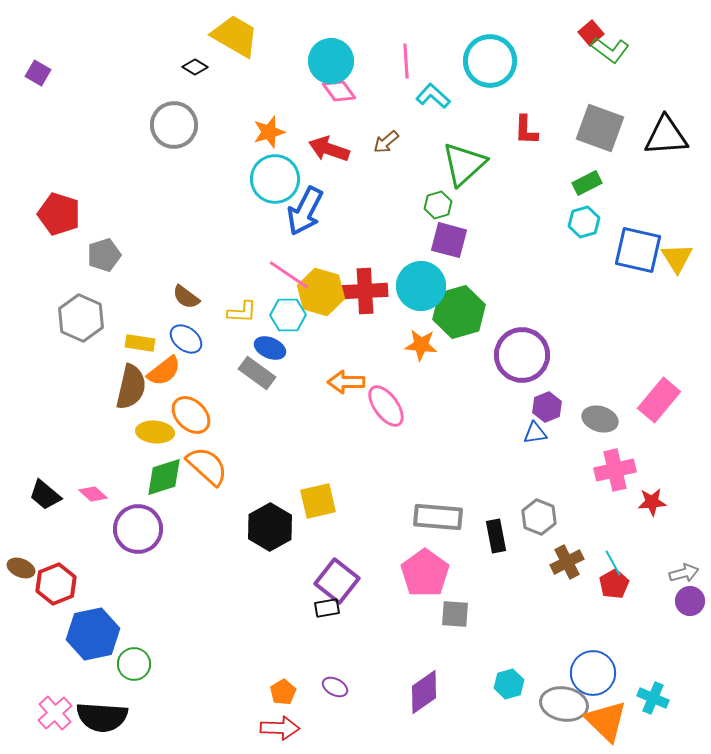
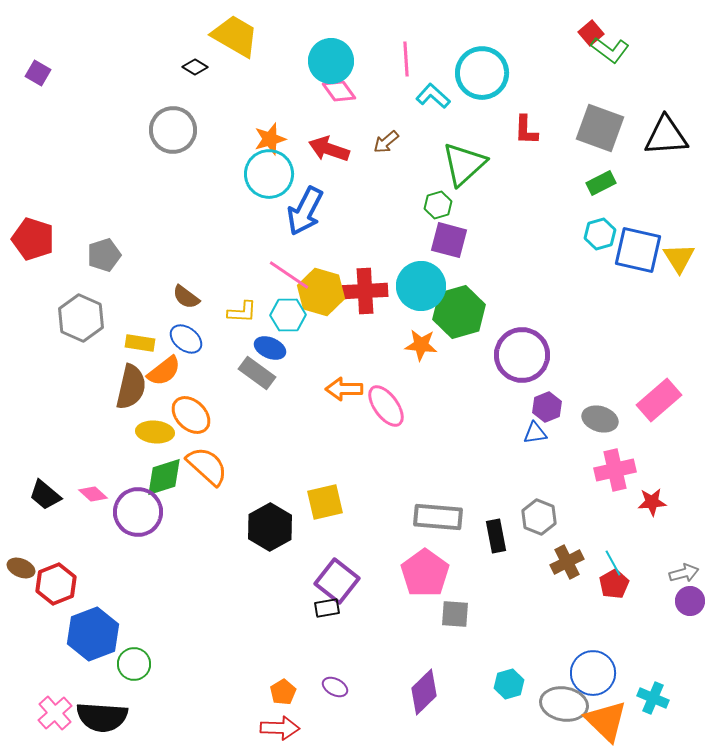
pink line at (406, 61): moved 2 px up
cyan circle at (490, 61): moved 8 px left, 12 px down
gray circle at (174, 125): moved 1 px left, 5 px down
orange star at (269, 132): moved 1 px right, 7 px down
cyan circle at (275, 179): moved 6 px left, 5 px up
green rectangle at (587, 183): moved 14 px right
red pentagon at (59, 214): moved 26 px left, 25 px down
cyan hexagon at (584, 222): moved 16 px right, 12 px down
yellow triangle at (677, 258): moved 2 px right
orange arrow at (346, 382): moved 2 px left, 7 px down
pink rectangle at (659, 400): rotated 9 degrees clockwise
yellow square at (318, 501): moved 7 px right, 1 px down
purple circle at (138, 529): moved 17 px up
blue hexagon at (93, 634): rotated 9 degrees counterclockwise
purple diamond at (424, 692): rotated 9 degrees counterclockwise
